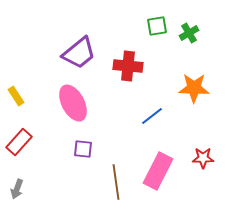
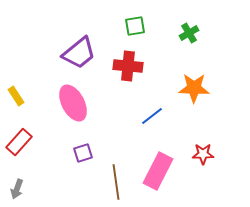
green square: moved 22 px left
purple square: moved 4 px down; rotated 24 degrees counterclockwise
red star: moved 4 px up
